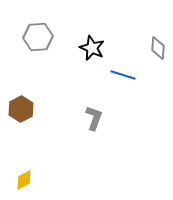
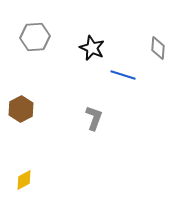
gray hexagon: moved 3 px left
